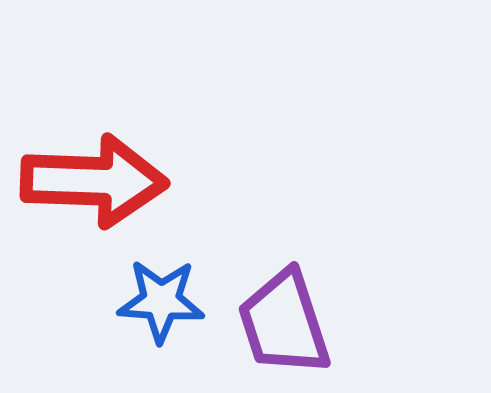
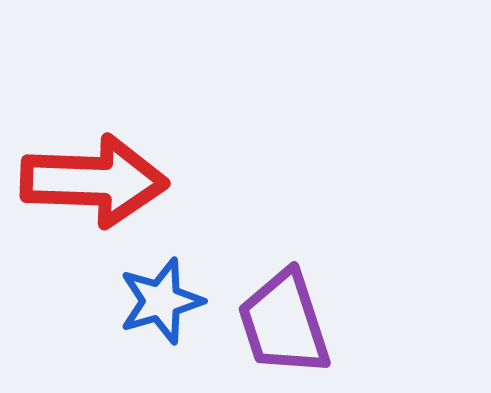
blue star: rotated 20 degrees counterclockwise
